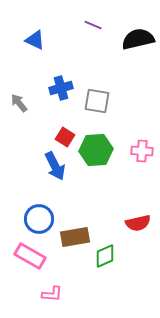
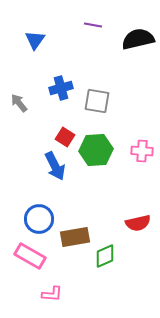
purple line: rotated 12 degrees counterclockwise
blue triangle: rotated 40 degrees clockwise
